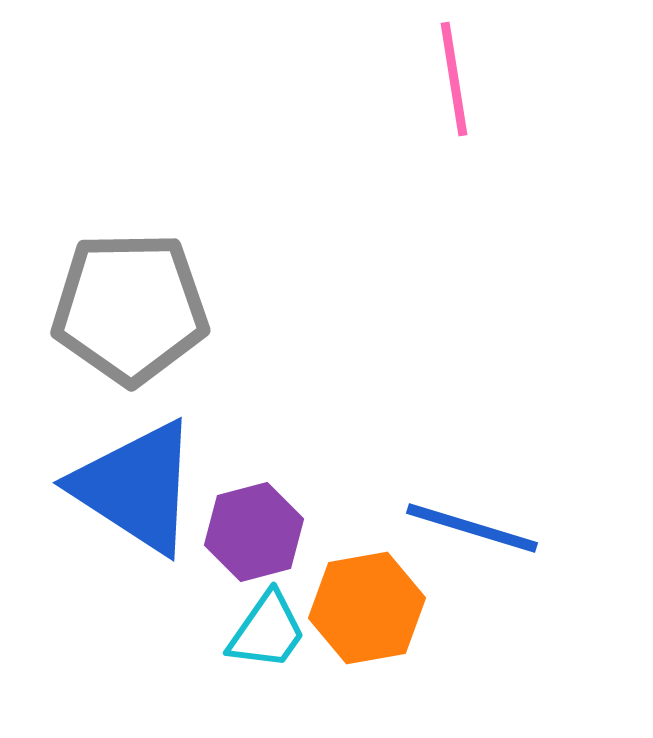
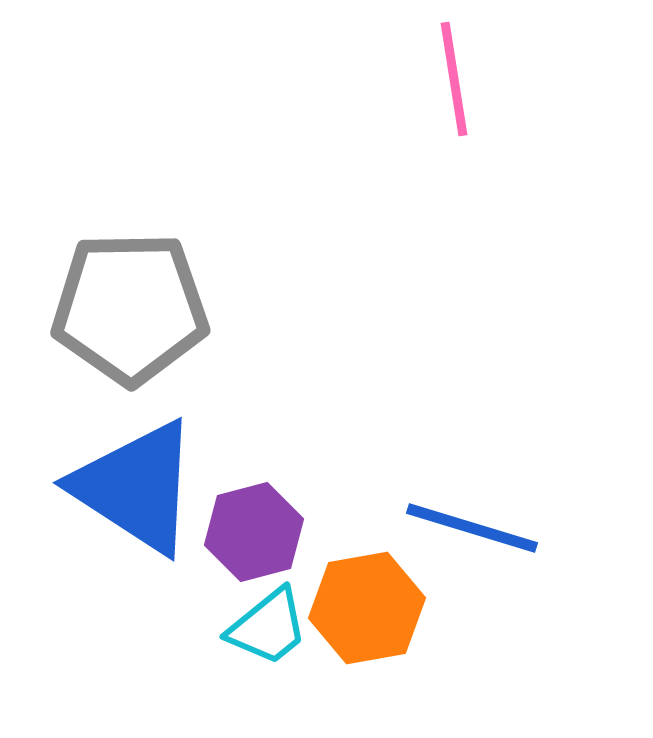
cyan trapezoid: moved 1 px right, 4 px up; rotated 16 degrees clockwise
